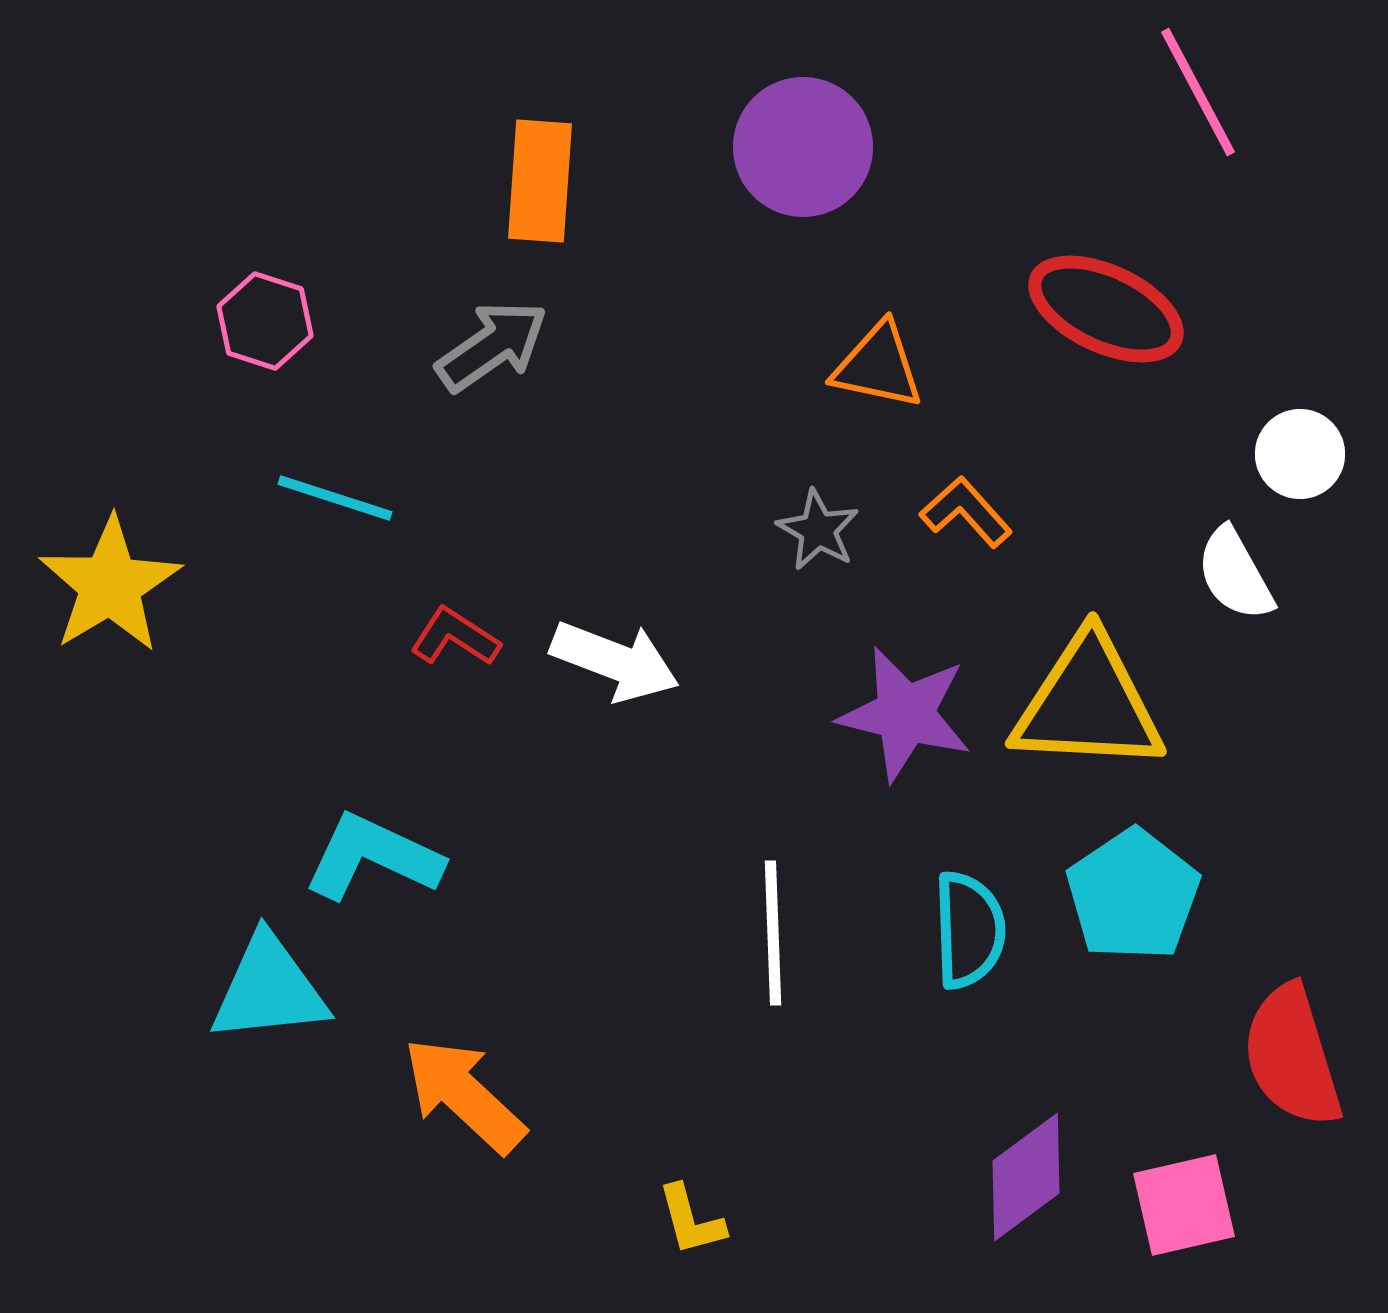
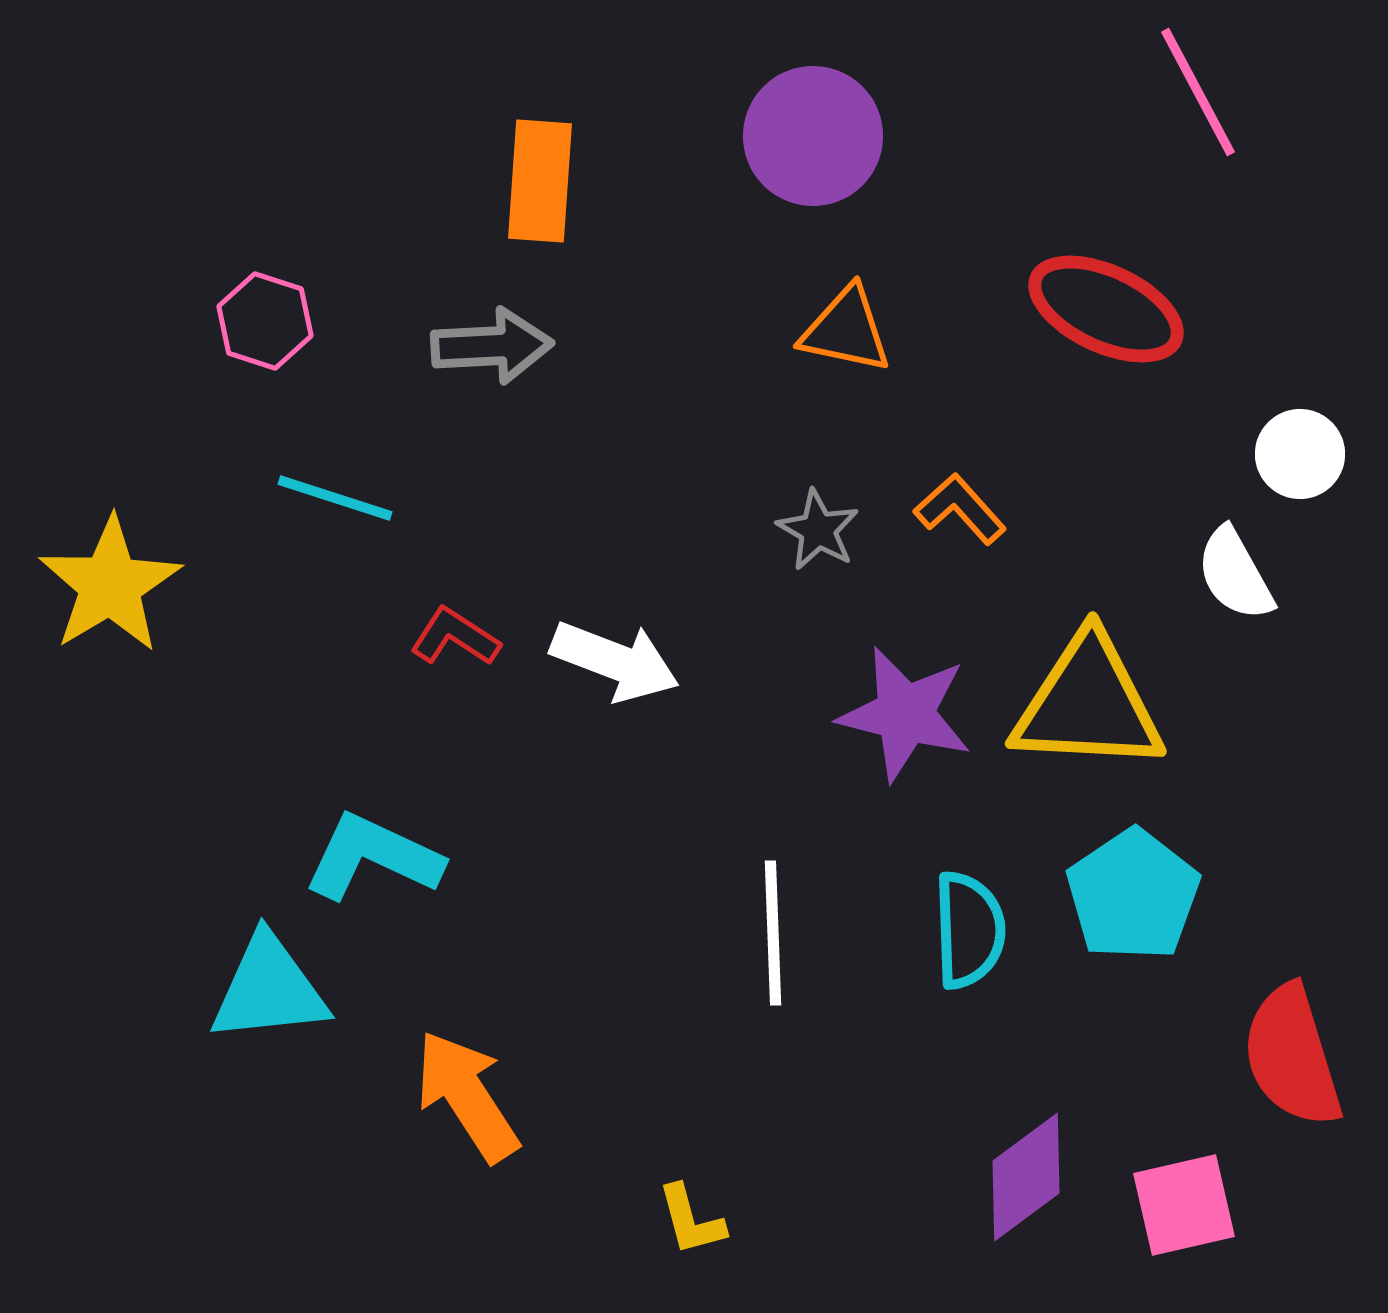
purple circle: moved 10 px right, 11 px up
gray arrow: rotated 32 degrees clockwise
orange triangle: moved 32 px left, 36 px up
orange L-shape: moved 6 px left, 3 px up
orange arrow: moved 3 px right, 1 px down; rotated 14 degrees clockwise
